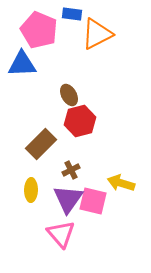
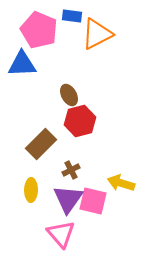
blue rectangle: moved 2 px down
